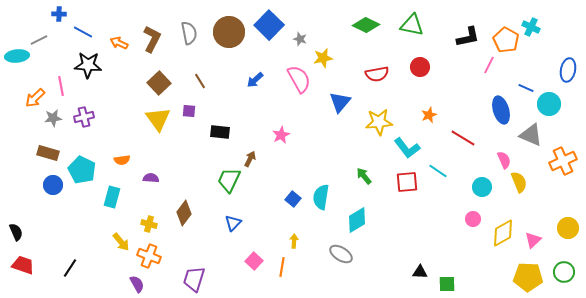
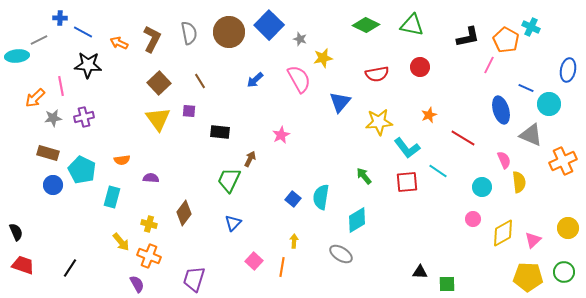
blue cross at (59, 14): moved 1 px right, 4 px down
yellow semicircle at (519, 182): rotated 15 degrees clockwise
